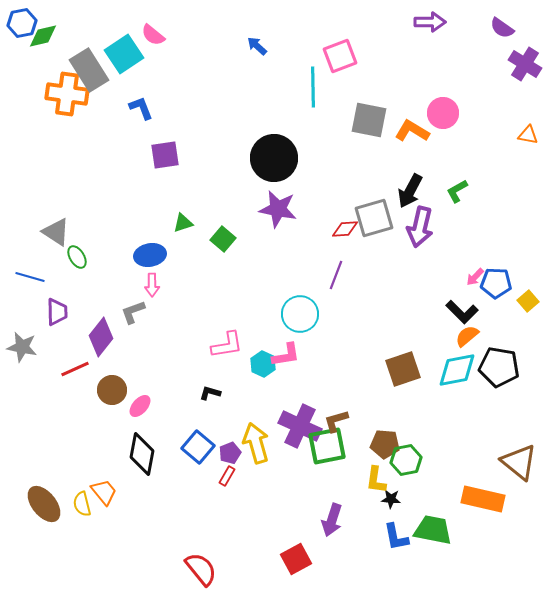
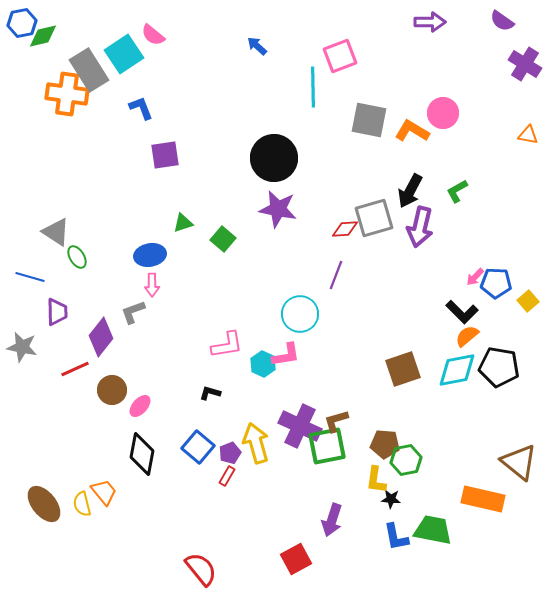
purple semicircle at (502, 28): moved 7 px up
